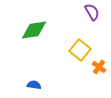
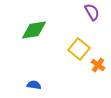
yellow square: moved 1 px left, 1 px up
orange cross: moved 1 px left, 2 px up
